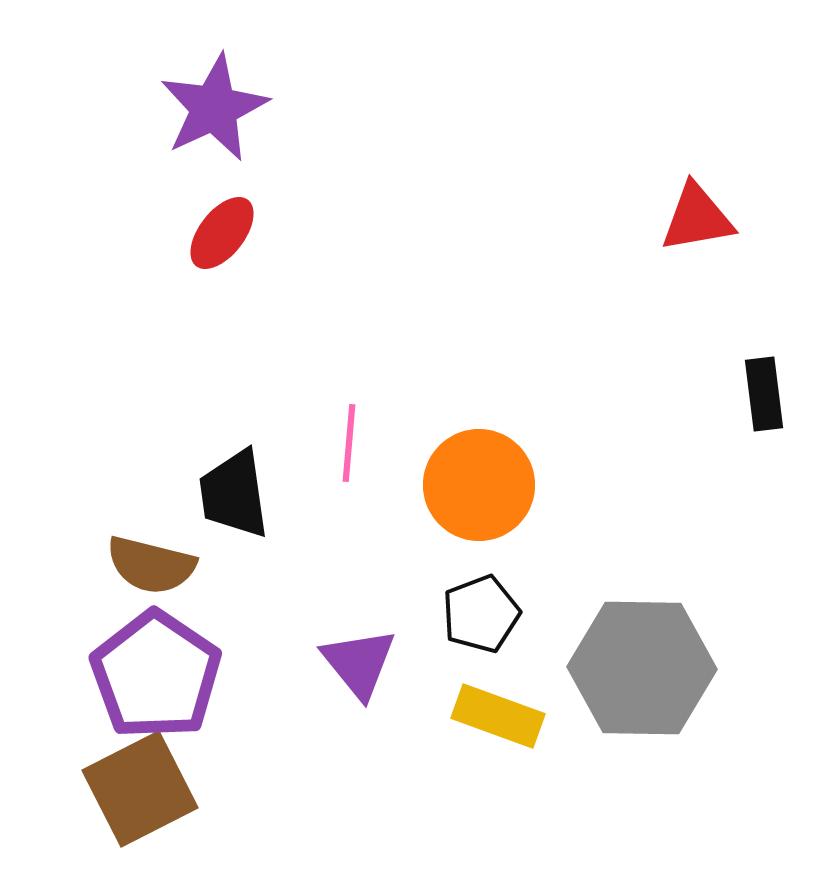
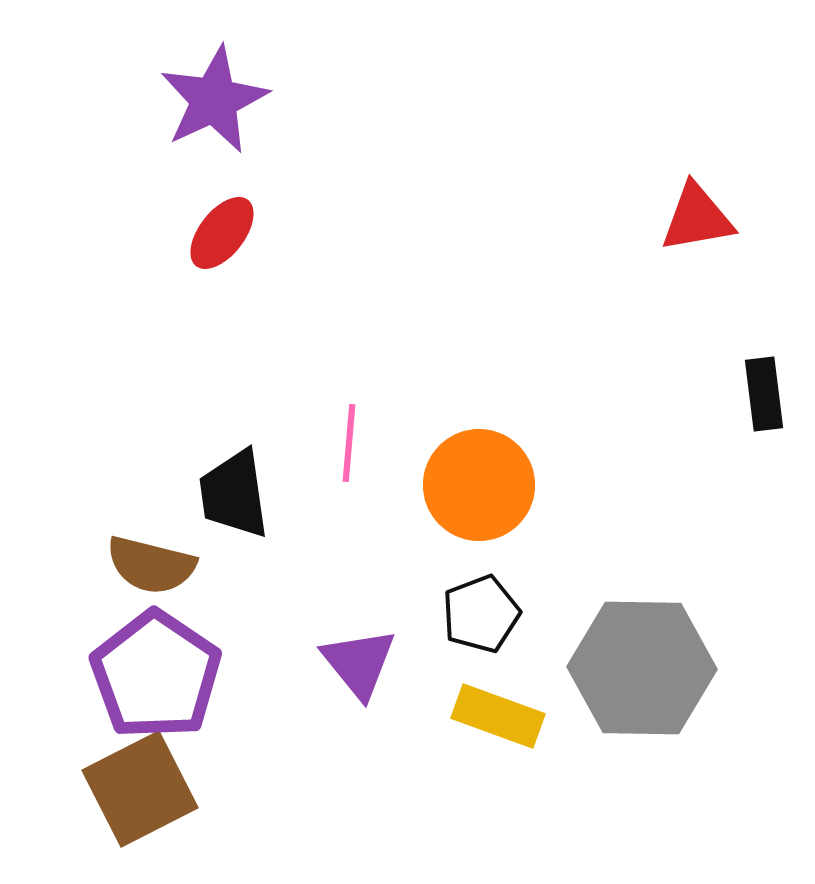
purple star: moved 8 px up
